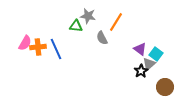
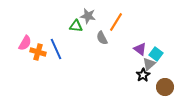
orange cross: moved 5 px down; rotated 21 degrees clockwise
black star: moved 2 px right, 4 px down
